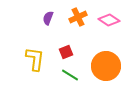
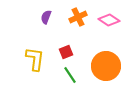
purple semicircle: moved 2 px left, 1 px up
green line: rotated 24 degrees clockwise
